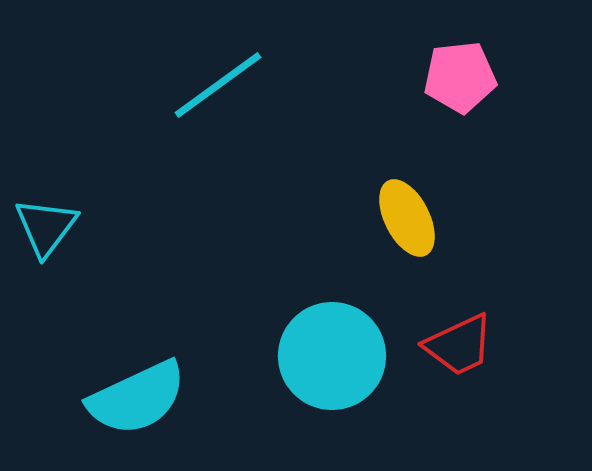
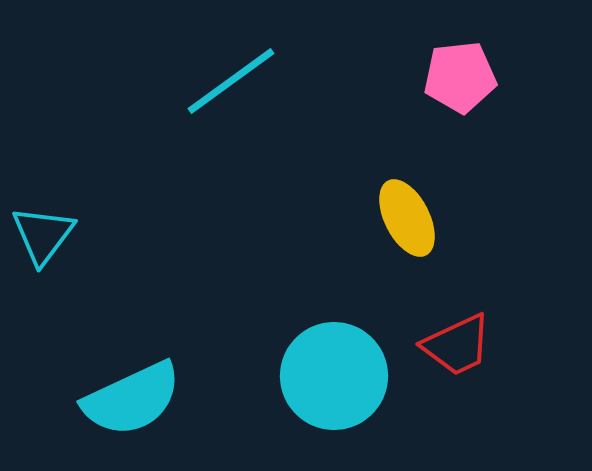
cyan line: moved 13 px right, 4 px up
cyan triangle: moved 3 px left, 8 px down
red trapezoid: moved 2 px left
cyan circle: moved 2 px right, 20 px down
cyan semicircle: moved 5 px left, 1 px down
